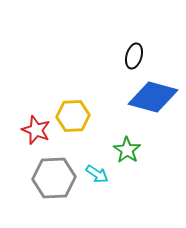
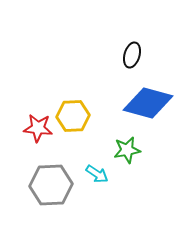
black ellipse: moved 2 px left, 1 px up
blue diamond: moved 5 px left, 6 px down
red star: moved 2 px right, 2 px up; rotated 16 degrees counterclockwise
green star: rotated 28 degrees clockwise
gray hexagon: moved 3 px left, 7 px down
